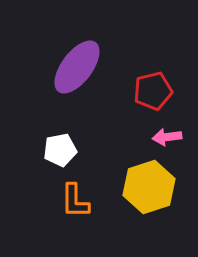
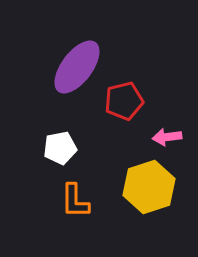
red pentagon: moved 29 px left, 10 px down
white pentagon: moved 2 px up
